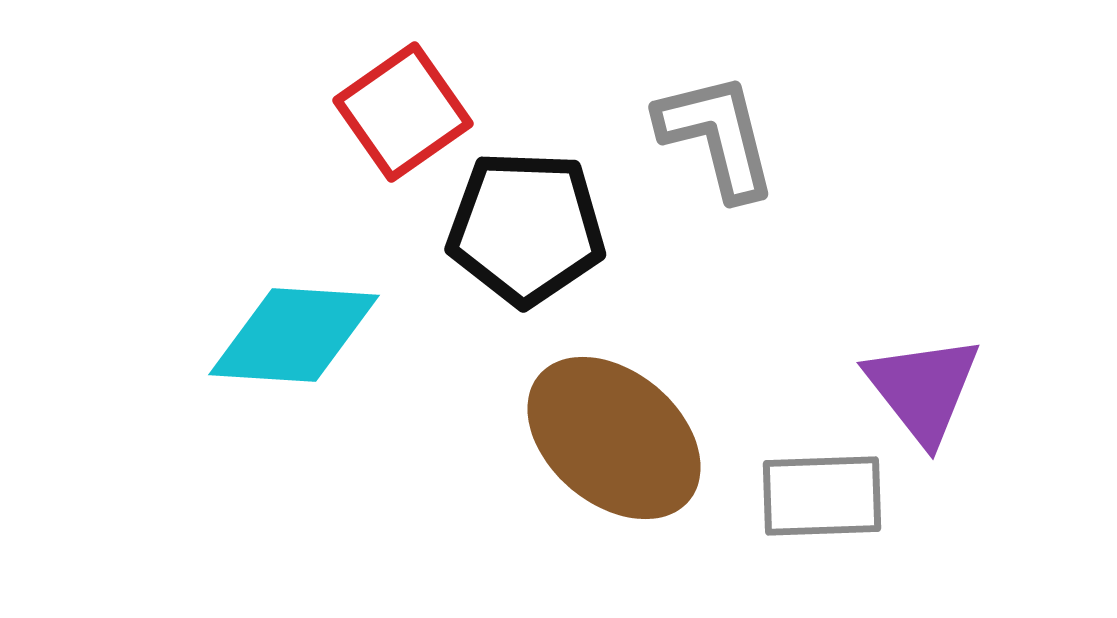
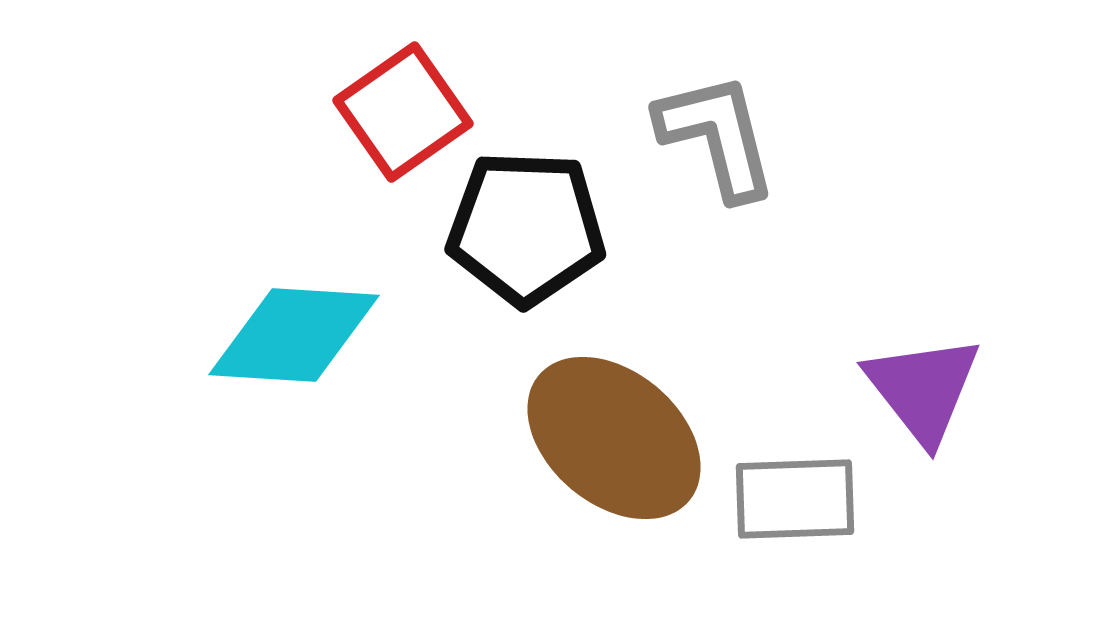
gray rectangle: moved 27 px left, 3 px down
